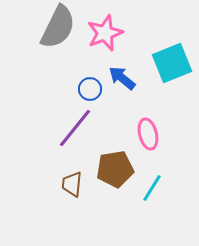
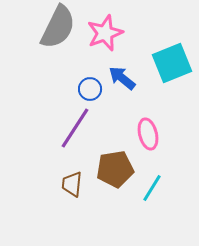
purple line: rotated 6 degrees counterclockwise
